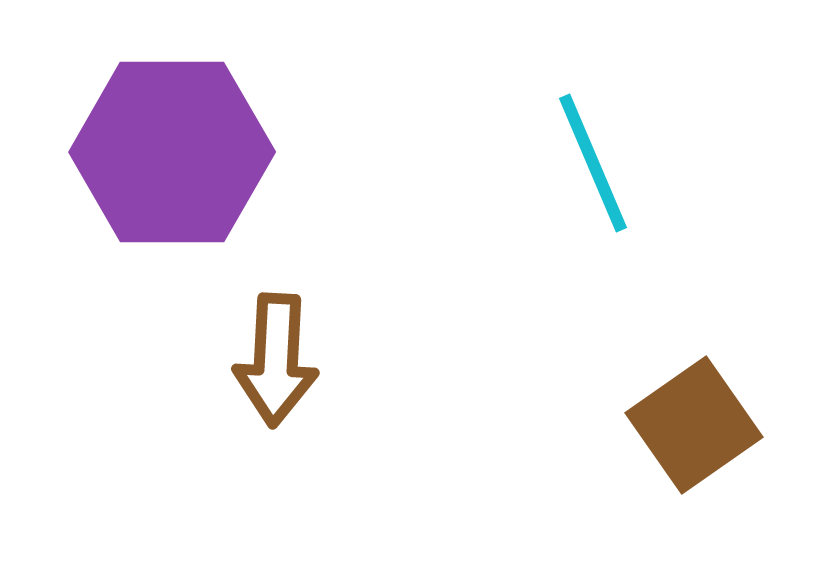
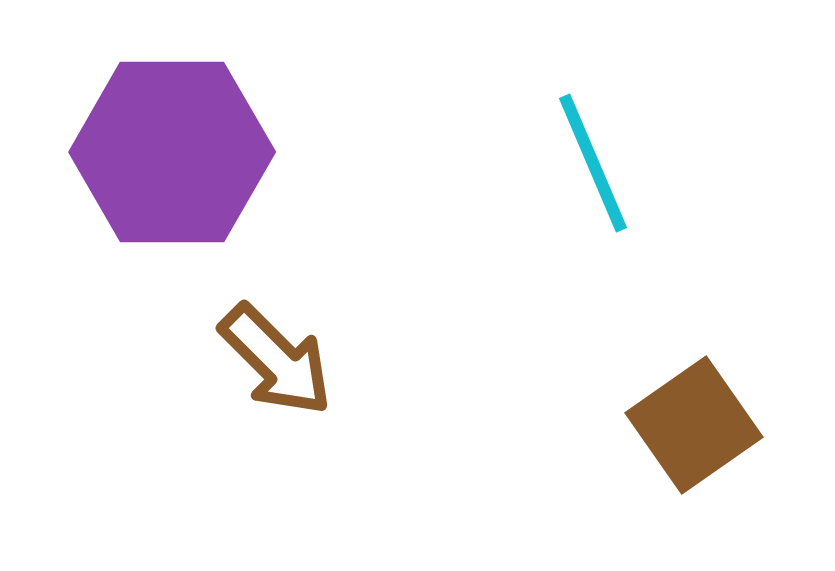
brown arrow: rotated 48 degrees counterclockwise
